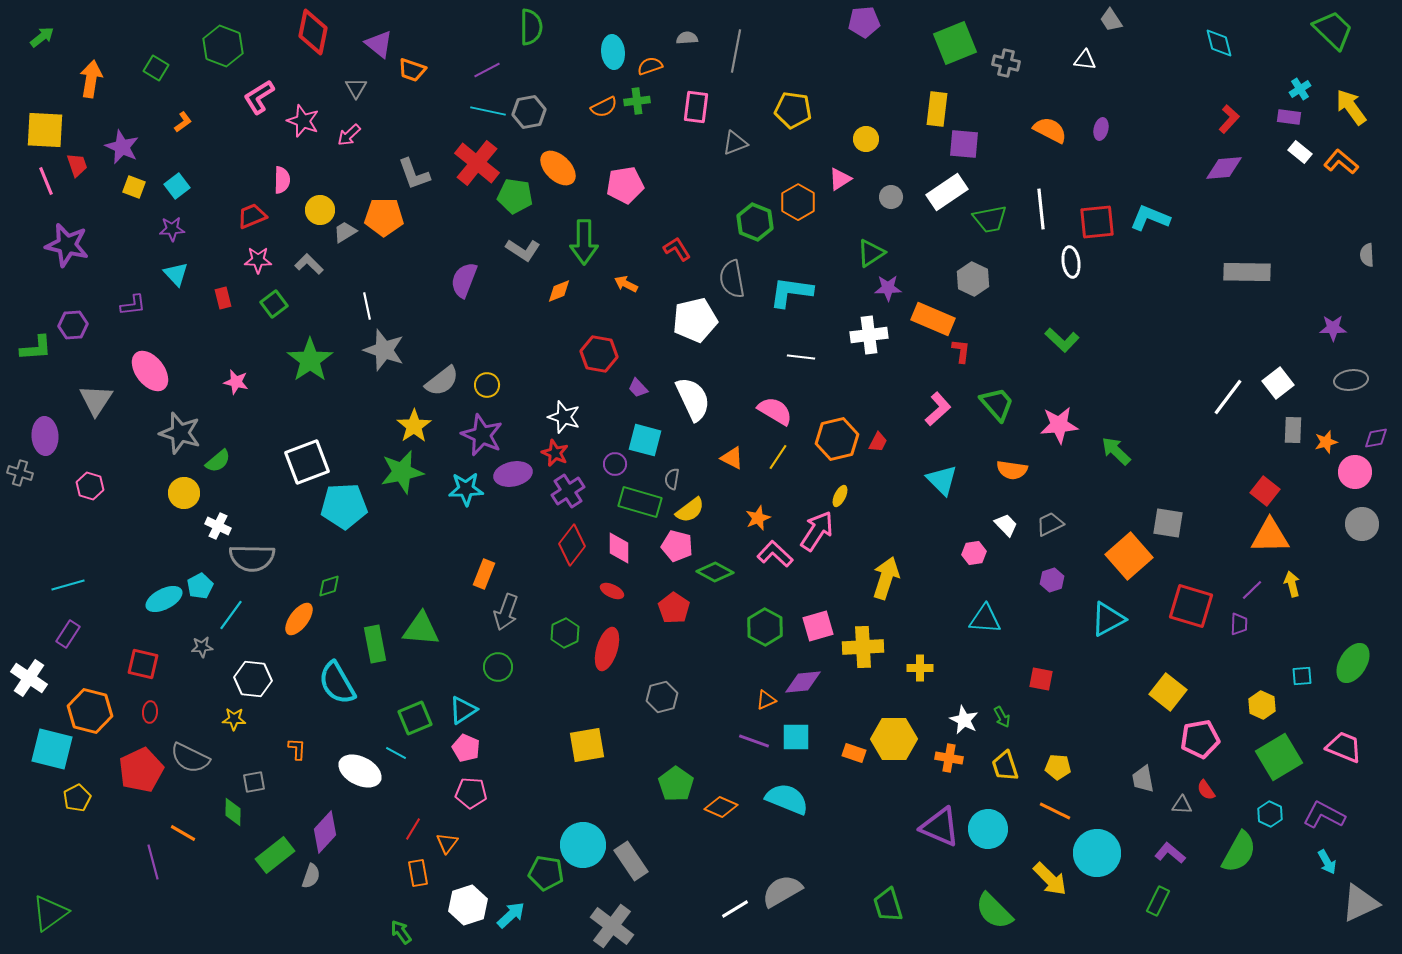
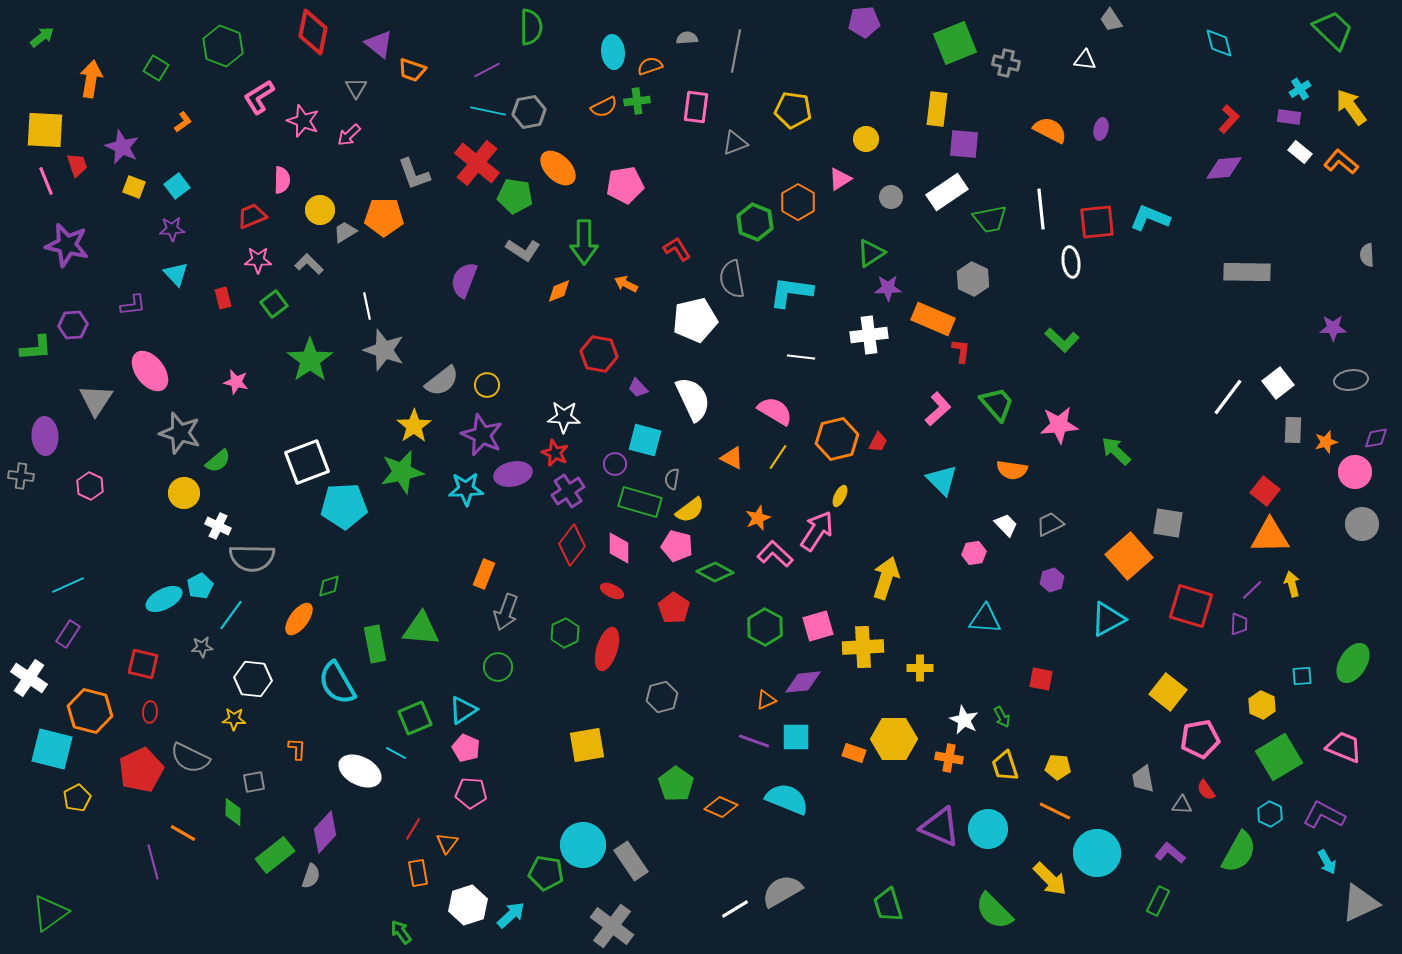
white star at (564, 417): rotated 16 degrees counterclockwise
gray cross at (20, 473): moved 1 px right, 3 px down; rotated 10 degrees counterclockwise
pink hexagon at (90, 486): rotated 8 degrees clockwise
cyan line at (68, 585): rotated 8 degrees counterclockwise
